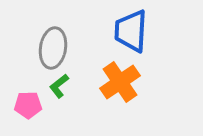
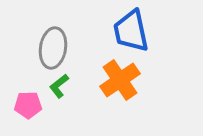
blue trapezoid: rotated 15 degrees counterclockwise
orange cross: moved 2 px up
